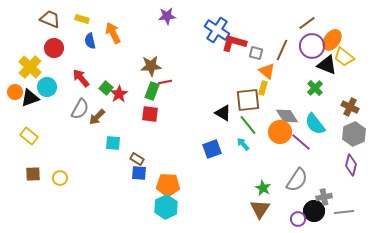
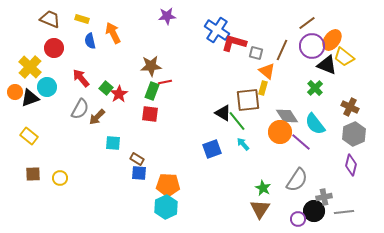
green line at (248, 125): moved 11 px left, 4 px up
